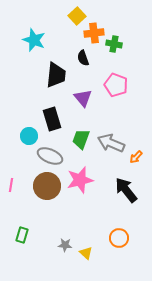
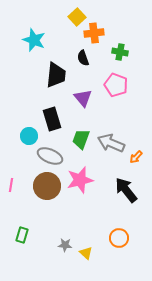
yellow square: moved 1 px down
green cross: moved 6 px right, 8 px down
